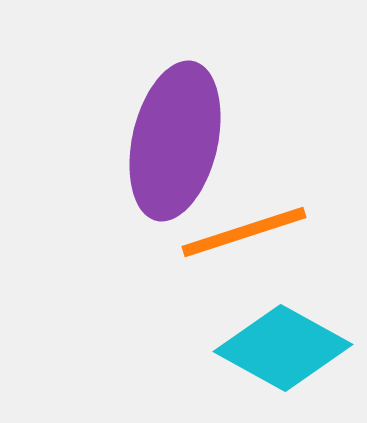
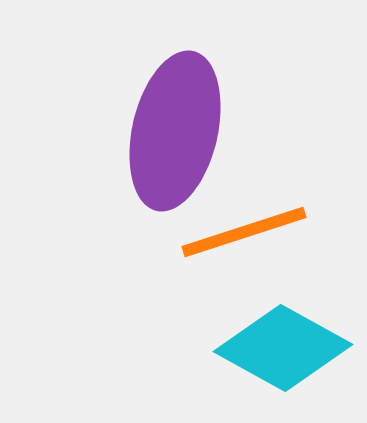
purple ellipse: moved 10 px up
